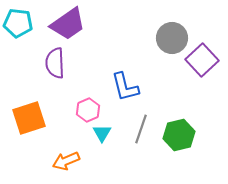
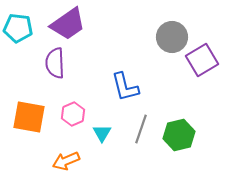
cyan pentagon: moved 5 px down
gray circle: moved 1 px up
purple square: rotated 12 degrees clockwise
pink hexagon: moved 15 px left, 4 px down
orange square: moved 1 px up; rotated 28 degrees clockwise
